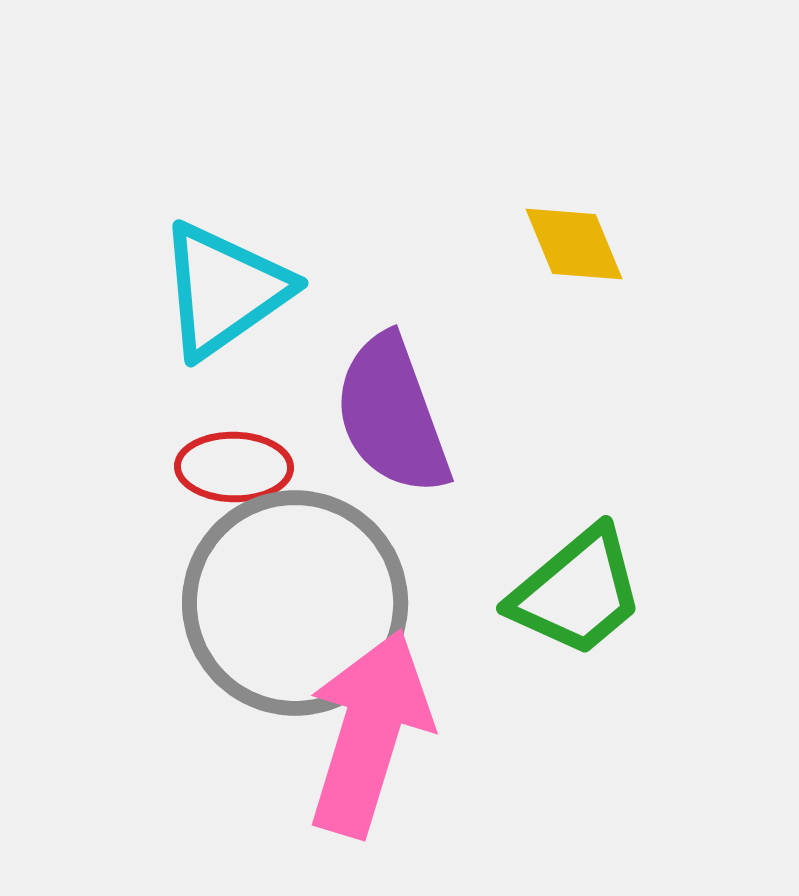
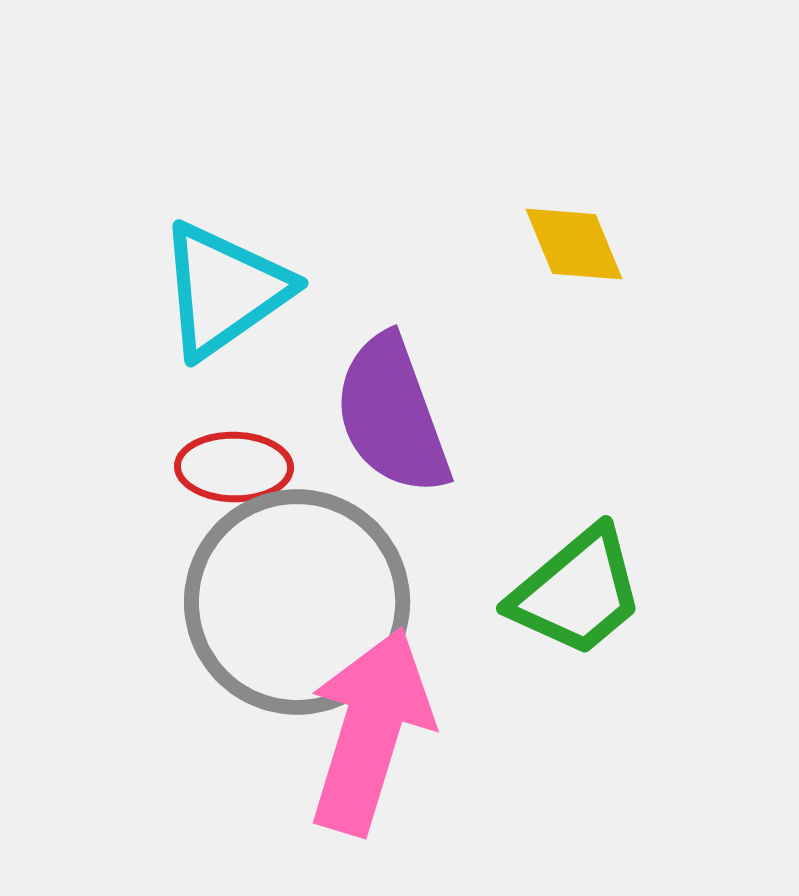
gray circle: moved 2 px right, 1 px up
pink arrow: moved 1 px right, 2 px up
